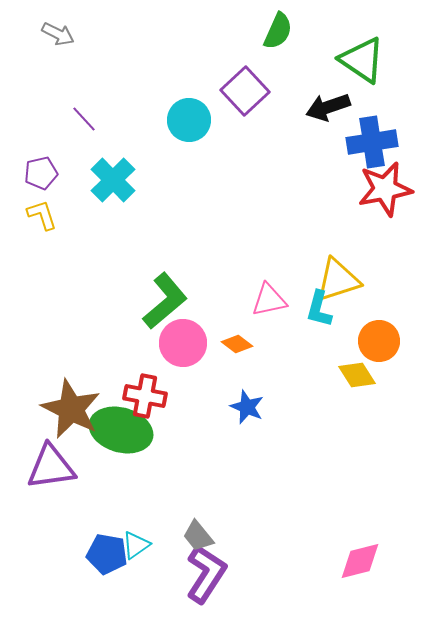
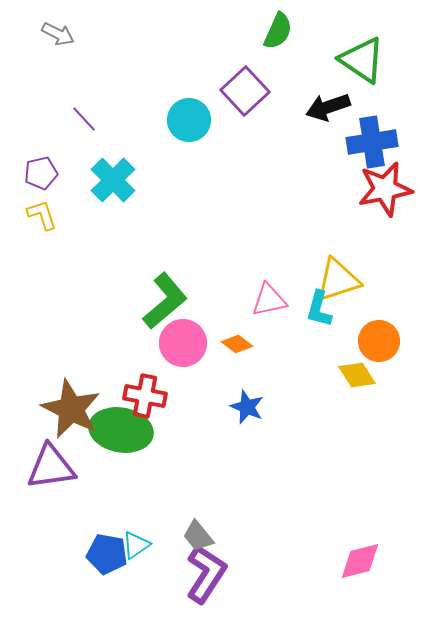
green ellipse: rotated 6 degrees counterclockwise
